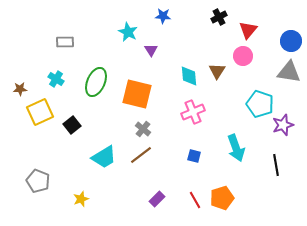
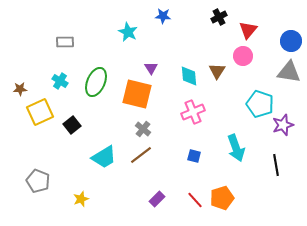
purple triangle: moved 18 px down
cyan cross: moved 4 px right, 2 px down
red line: rotated 12 degrees counterclockwise
